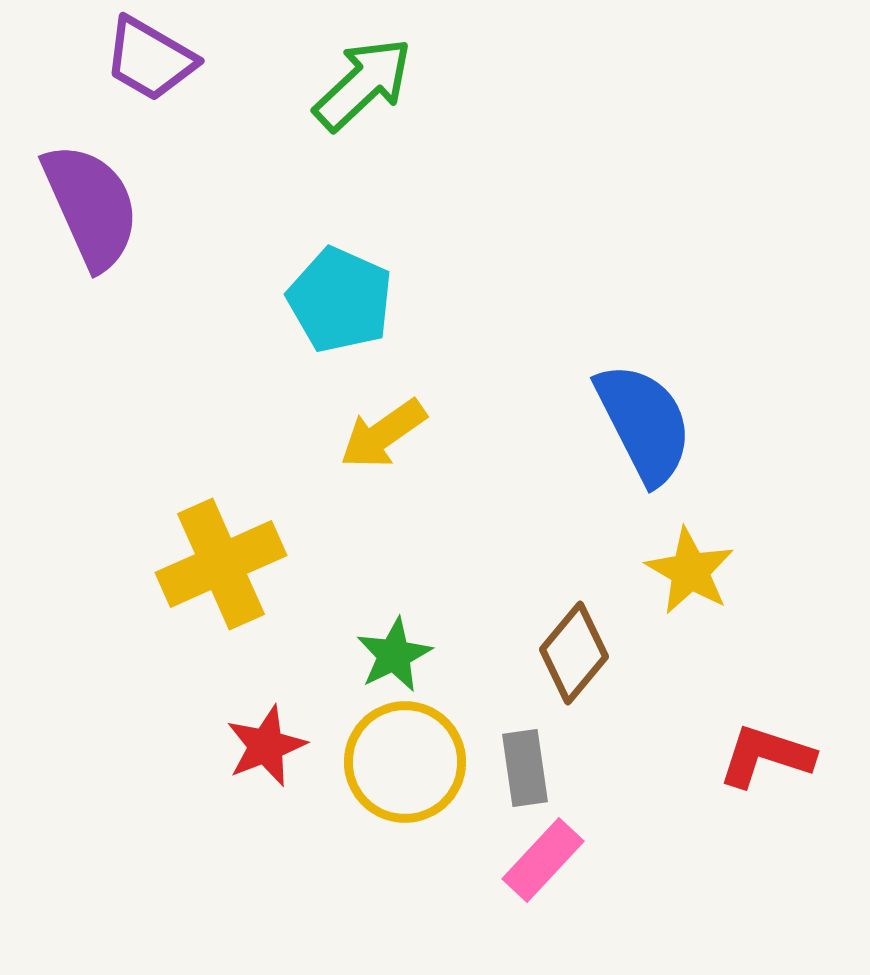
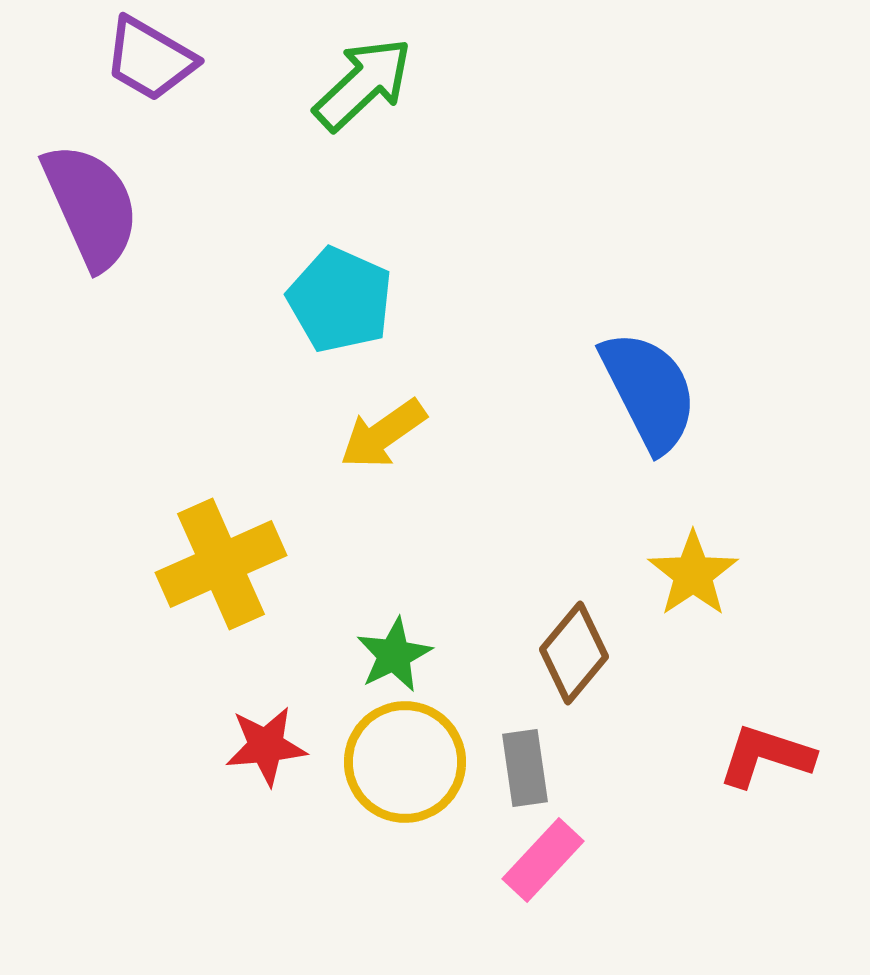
blue semicircle: moved 5 px right, 32 px up
yellow star: moved 3 px right, 3 px down; rotated 8 degrees clockwise
red star: rotated 16 degrees clockwise
